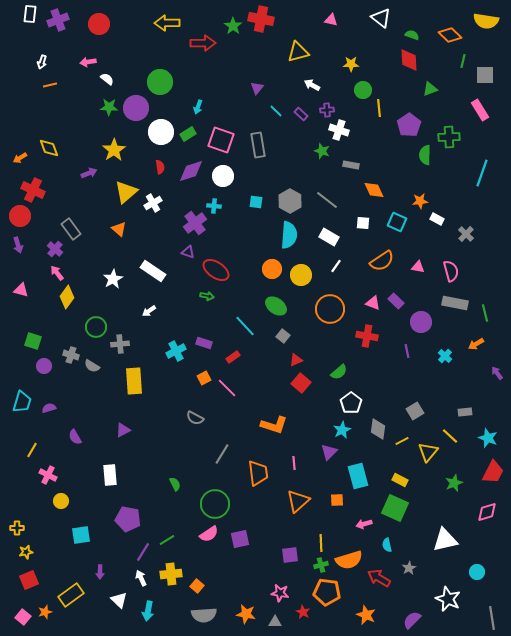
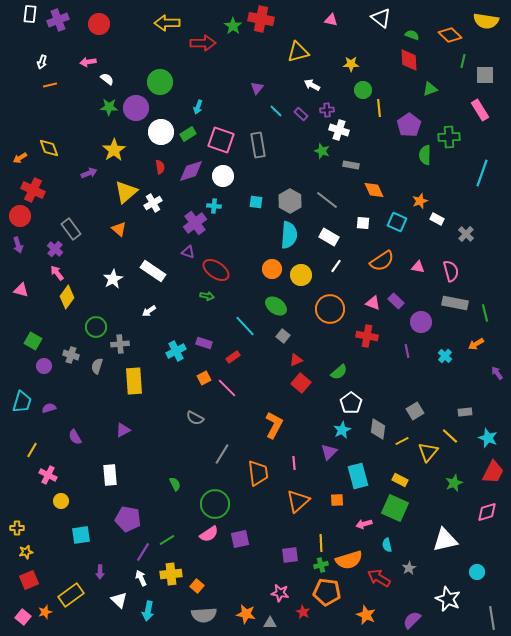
orange star at (420, 201): rotated 14 degrees counterclockwise
green square at (33, 341): rotated 12 degrees clockwise
gray semicircle at (92, 366): moved 5 px right; rotated 77 degrees clockwise
orange L-shape at (274, 425): rotated 80 degrees counterclockwise
gray triangle at (275, 622): moved 5 px left, 1 px down
